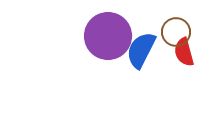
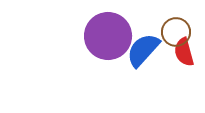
blue semicircle: moved 2 px right; rotated 15 degrees clockwise
